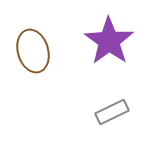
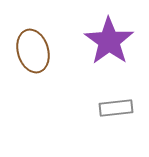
gray rectangle: moved 4 px right, 4 px up; rotated 20 degrees clockwise
